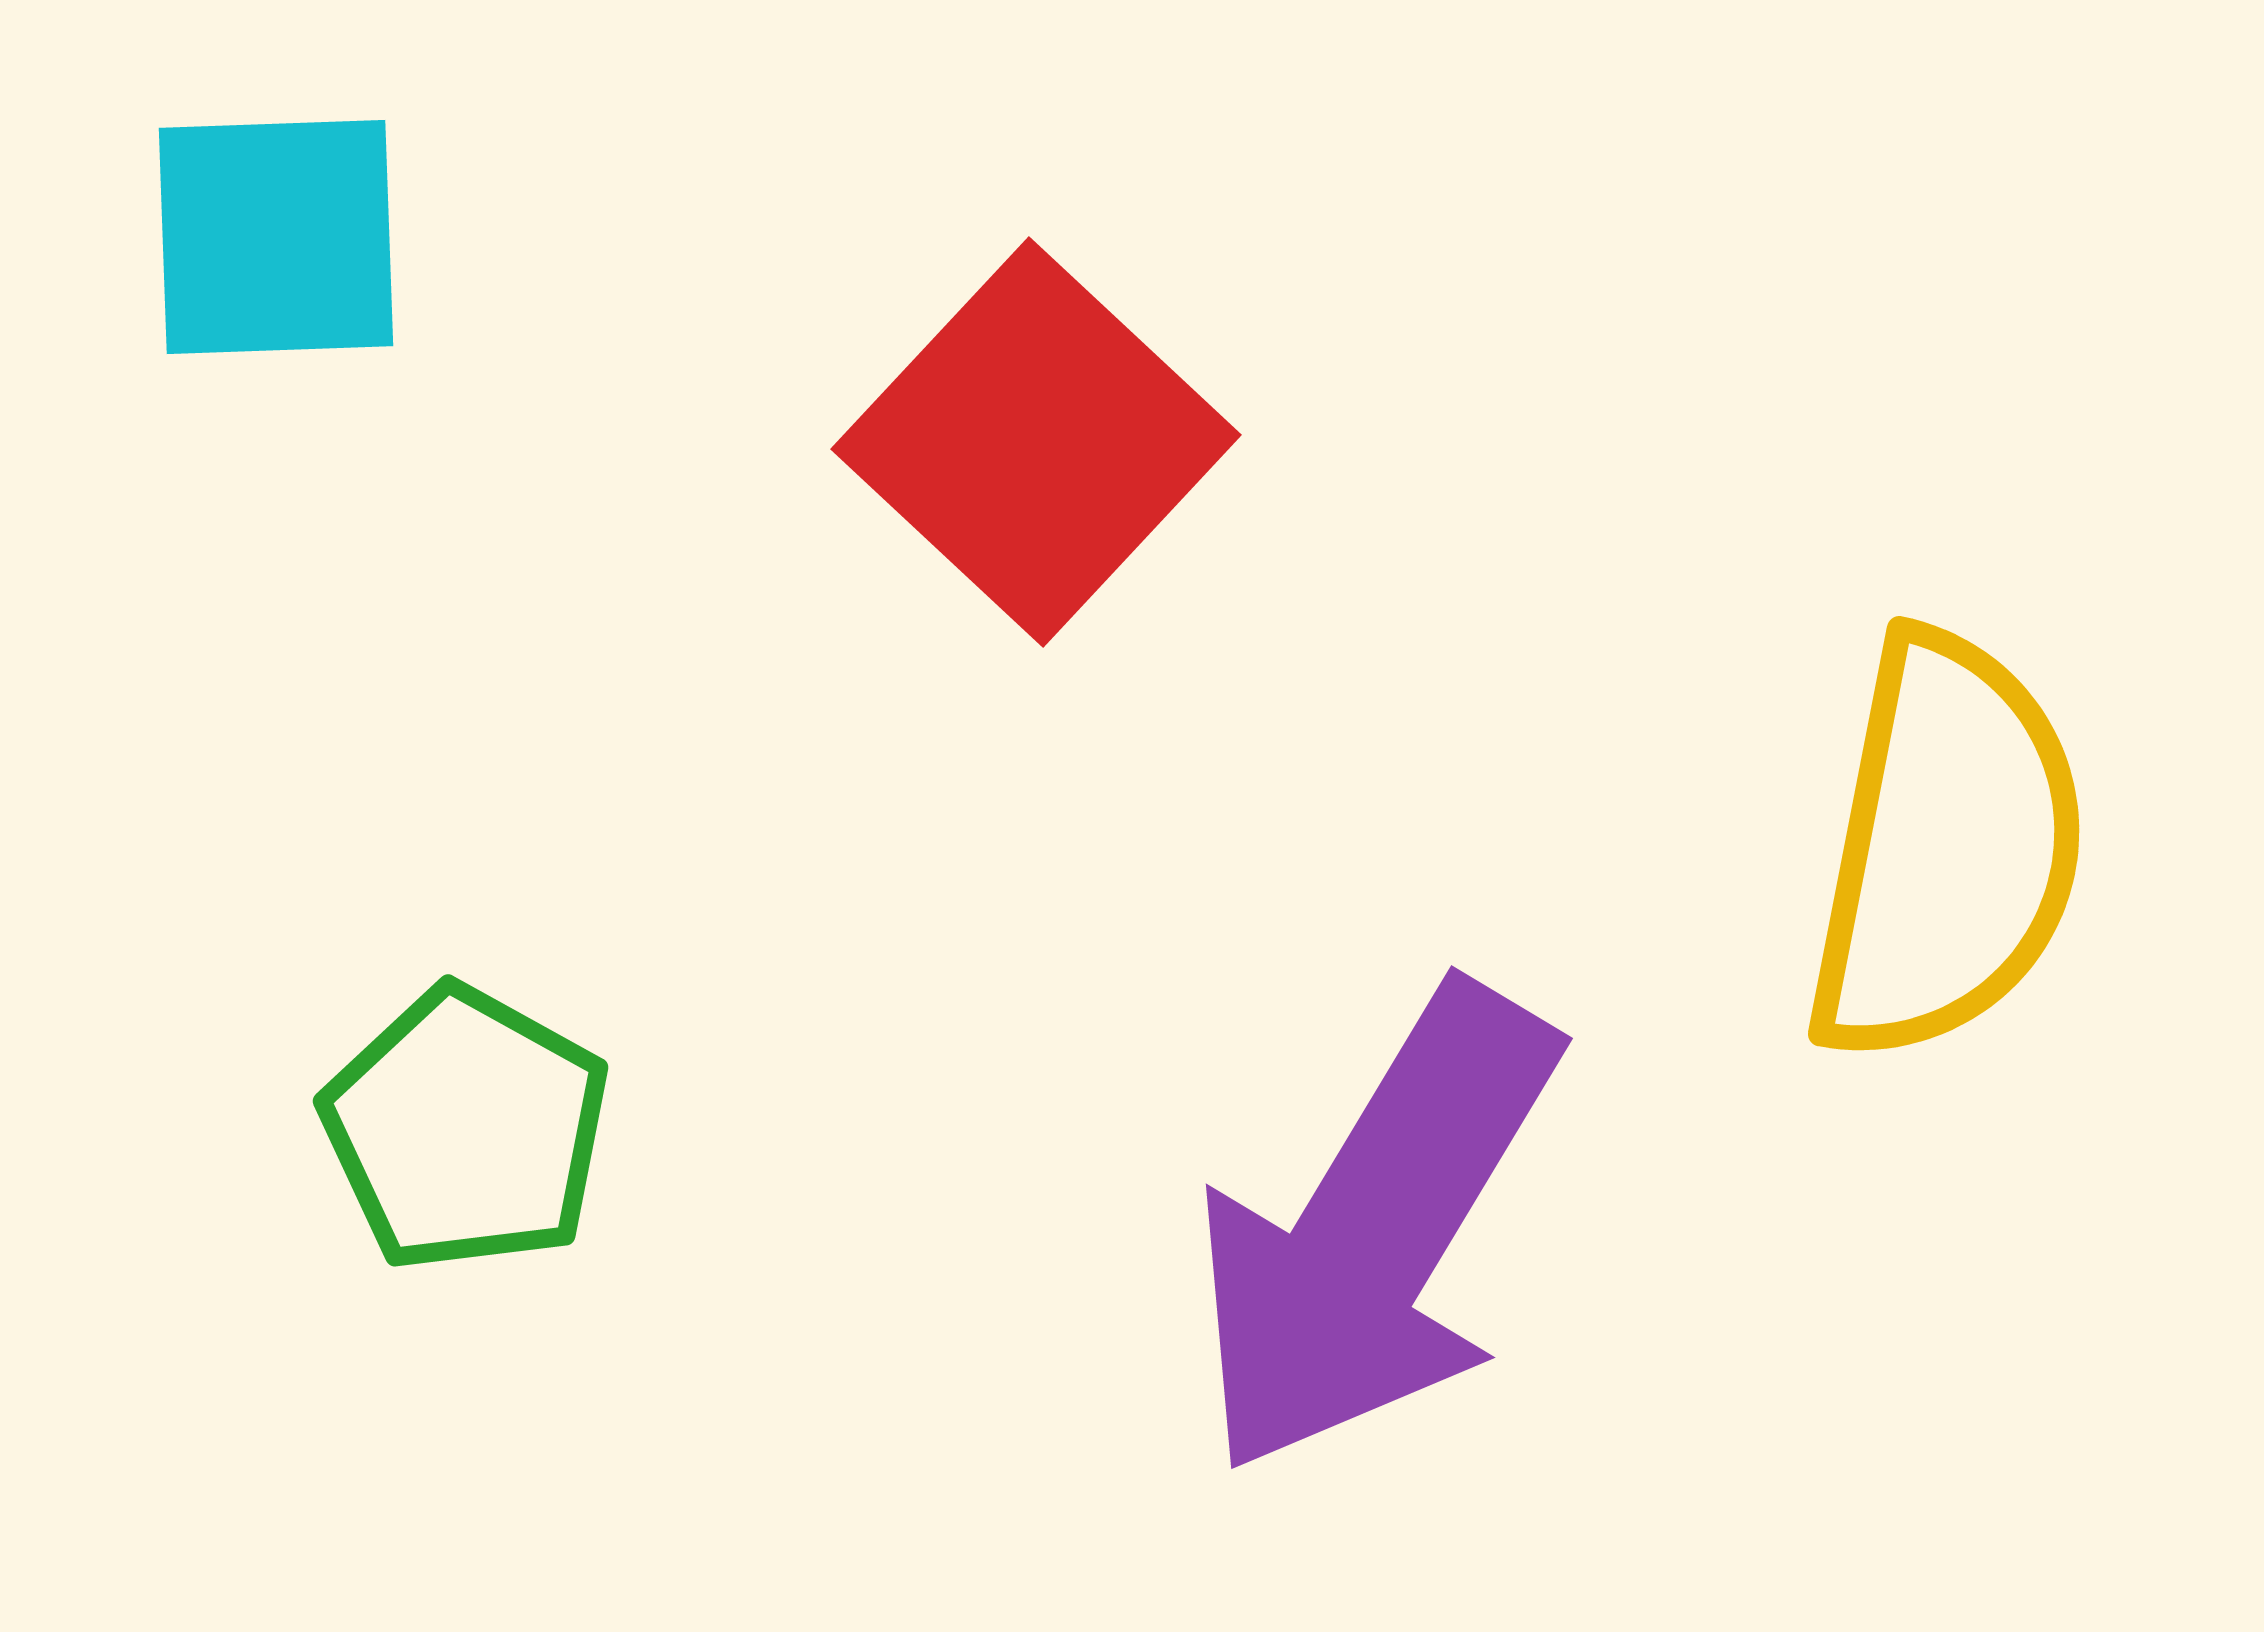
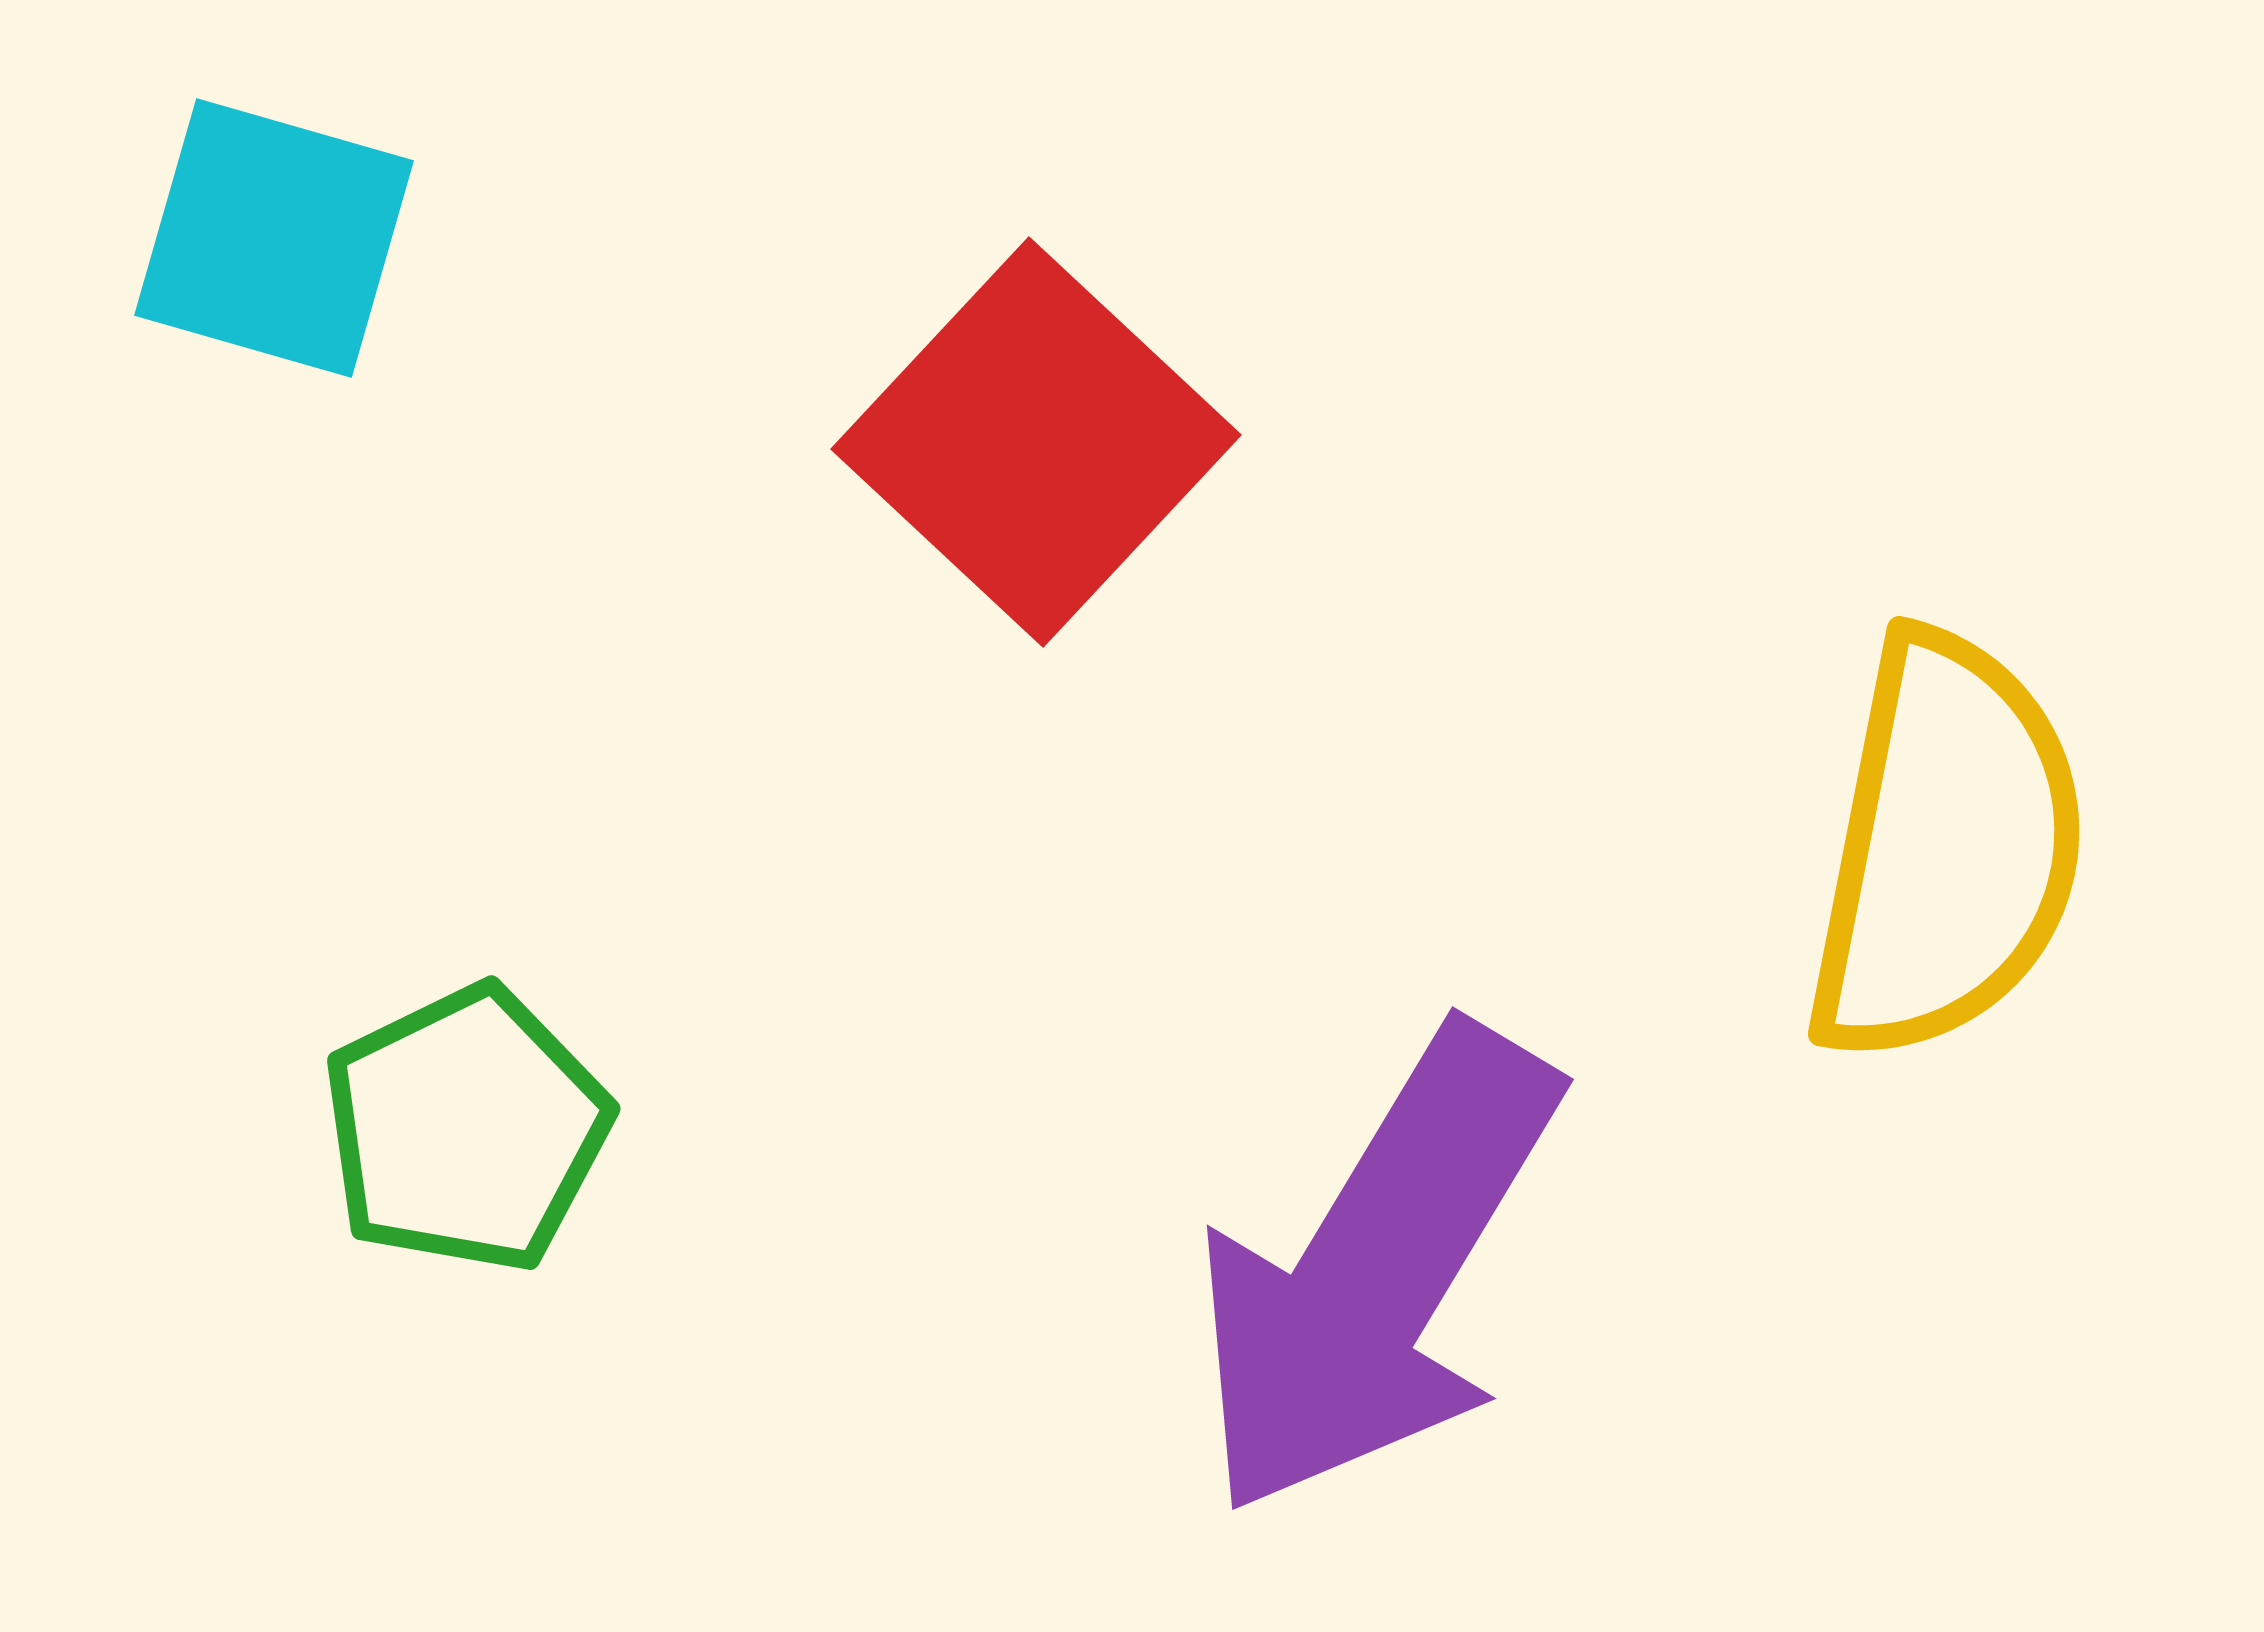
cyan square: moved 2 px left, 1 px down; rotated 18 degrees clockwise
green pentagon: rotated 17 degrees clockwise
purple arrow: moved 1 px right, 41 px down
